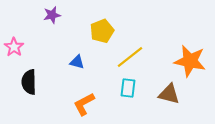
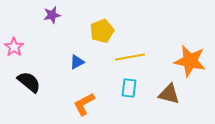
yellow line: rotated 28 degrees clockwise
blue triangle: rotated 42 degrees counterclockwise
black semicircle: rotated 130 degrees clockwise
cyan rectangle: moved 1 px right
